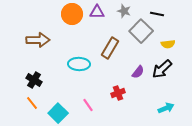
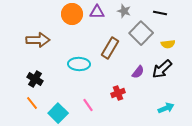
black line: moved 3 px right, 1 px up
gray square: moved 2 px down
black cross: moved 1 px right, 1 px up
